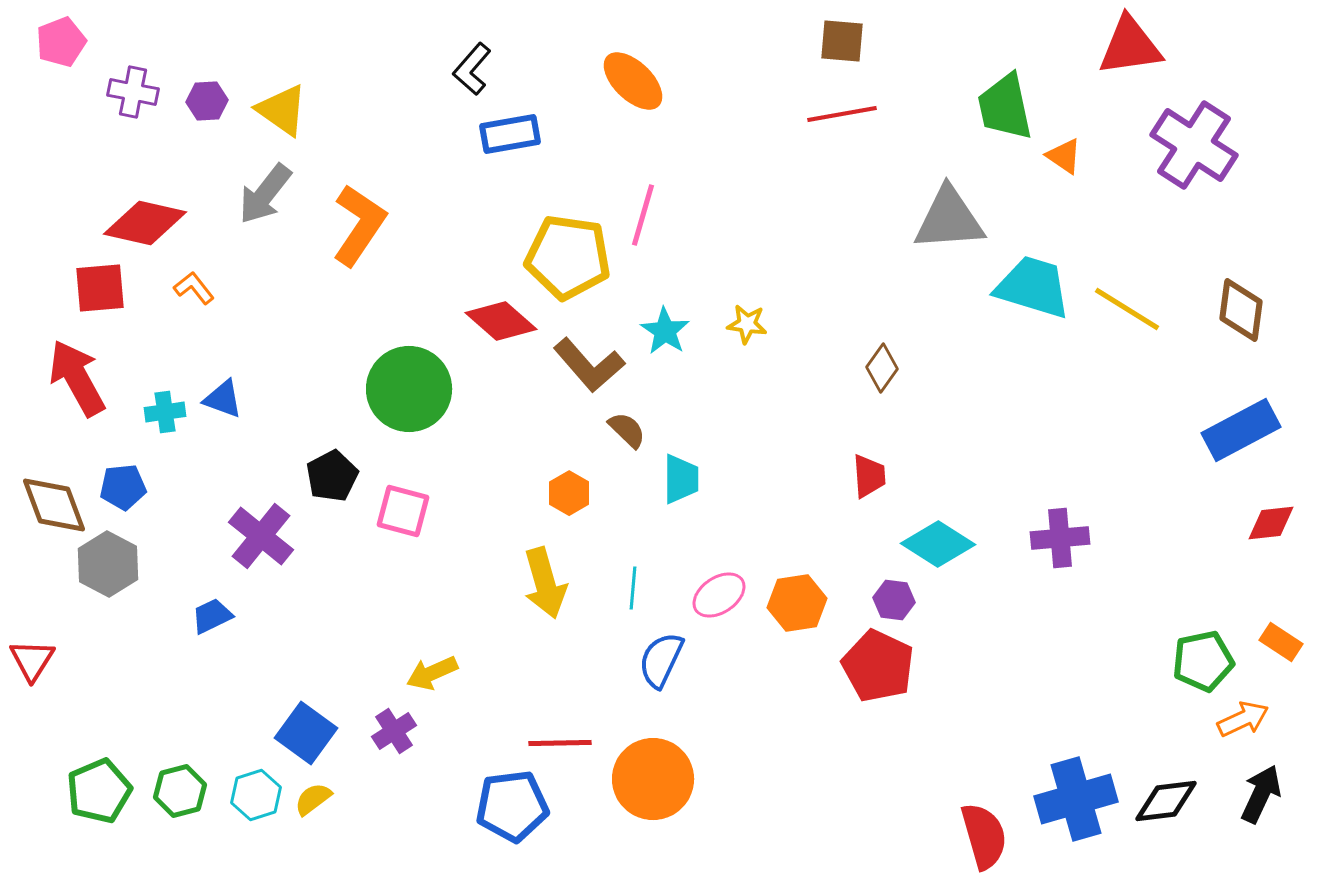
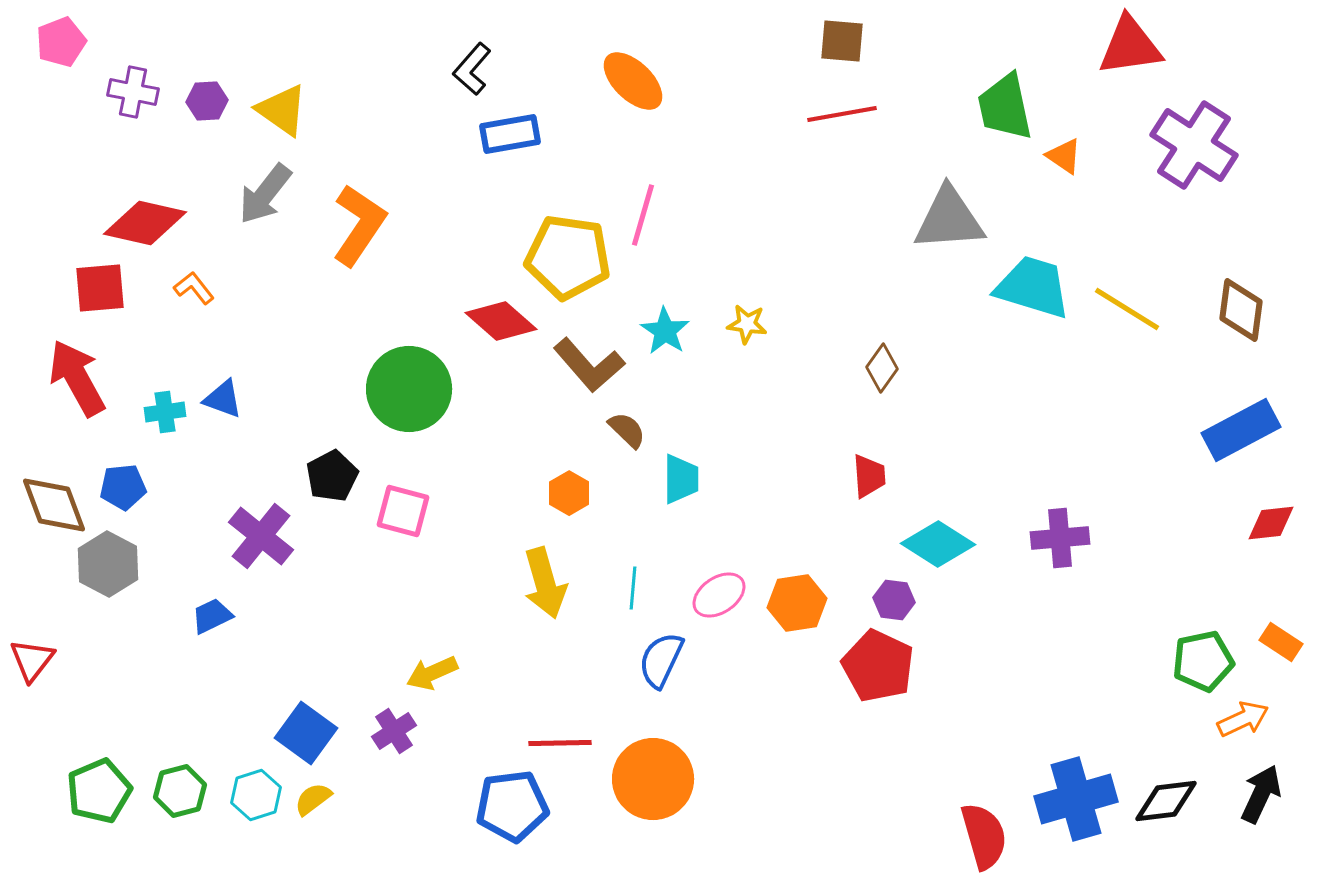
red triangle at (32, 660): rotated 6 degrees clockwise
